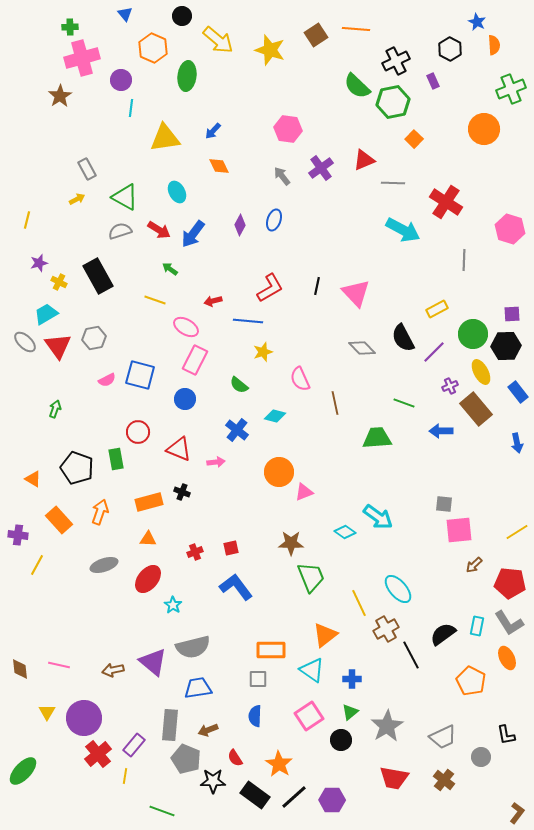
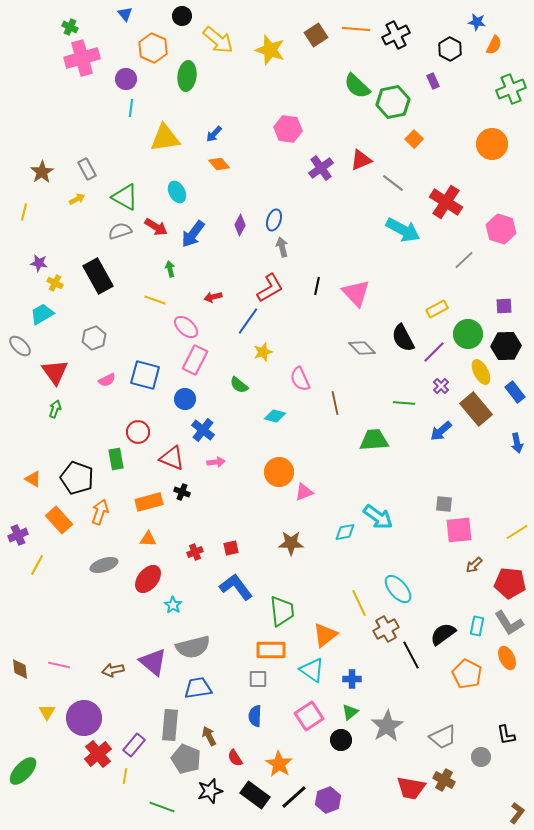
blue star at (477, 22): rotated 18 degrees counterclockwise
green cross at (70, 27): rotated 28 degrees clockwise
orange semicircle at (494, 45): rotated 30 degrees clockwise
black cross at (396, 61): moved 26 px up
purple circle at (121, 80): moved 5 px right, 1 px up
brown star at (60, 96): moved 18 px left, 76 px down
orange circle at (484, 129): moved 8 px right, 15 px down
blue arrow at (213, 131): moved 1 px right, 3 px down
red triangle at (364, 160): moved 3 px left
orange diamond at (219, 166): moved 2 px up; rotated 15 degrees counterclockwise
gray arrow at (282, 176): moved 71 px down; rotated 24 degrees clockwise
gray line at (393, 183): rotated 35 degrees clockwise
yellow line at (27, 220): moved 3 px left, 8 px up
pink hexagon at (510, 229): moved 9 px left
red arrow at (159, 230): moved 3 px left, 3 px up
gray line at (464, 260): rotated 45 degrees clockwise
purple star at (39, 263): rotated 24 degrees clockwise
green arrow at (170, 269): rotated 42 degrees clockwise
yellow cross at (59, 282): moved 4 px left, 1 px down
red arrow at (213, 301): moved 4 px up
cyan trapezoid at (46, 314): moved 4 px left
purple square at (512, 314): moved 8 px left, 8 px up
blue line at (248, 321): rotated 60 degrees counterclockwise
pink ellipse at (186, 327): rotated 10 degrees clockwise
green circle at (473, 334): moved 5 px left
gray hexagon at (94, 338): rotated 10 degrees counterclockwise
gray ellipse at (25, 342): moved 5 px left, 4 px down
red triangle at (58, 346): moved 3 px left, 26 px down
blue square at (140, 375): moved 5 px right
purple cross at (450, 386): moved 9 px left; rotated 21 degrees counterclockwise
blue rectangle at (518, 392): moved 3 px left
green line at (404, 403): rotated 15 degrees counterclockwise
blue cross at (237, 430): moved 34 px left
blue arrow at (441, 431): rotated 40 degrees counterclockwise
green trapezoid at (377, 438): moved 3 px left, 2 px down
red triangle at (179, 449): moved 7 px left, 9 px down
black pentagon at (77, 468): moved 10 px down
cyan diamond at (345, 532): rotated 45 degrees counterclockwise
purple cross at (18, 535): rotated 30 degrees counterclockwise
green trapezoid at (311, 577): moved 29 px left, 34 px down; rotated 16 degrees clockwise
orange pentagon at (471, 681): moved 4 px left, 7 px up
brown arrow at (208, 730): moved 1 px right, 6 px down; rotated 84 degrees clockwise
red trapezoid at (394, 778): moved 17 px right, 10 px down
brown cross at (444, 780): rotated 10 degrees counterclockwise
black star at (213, 781): moved 3 px left, 10 px down; rotated 15 degrees counterclockwise
purple hexagon at (332, 800): moved 4 px left; rotated 20 degrees counterclockwise
green line at (162, 811): moved 4 px up
